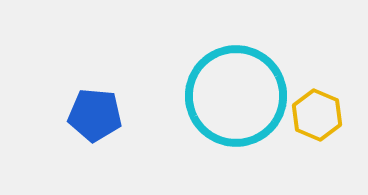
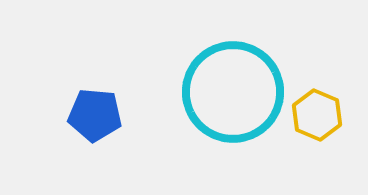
cyan circle: moved 3 px left, 4 px up
